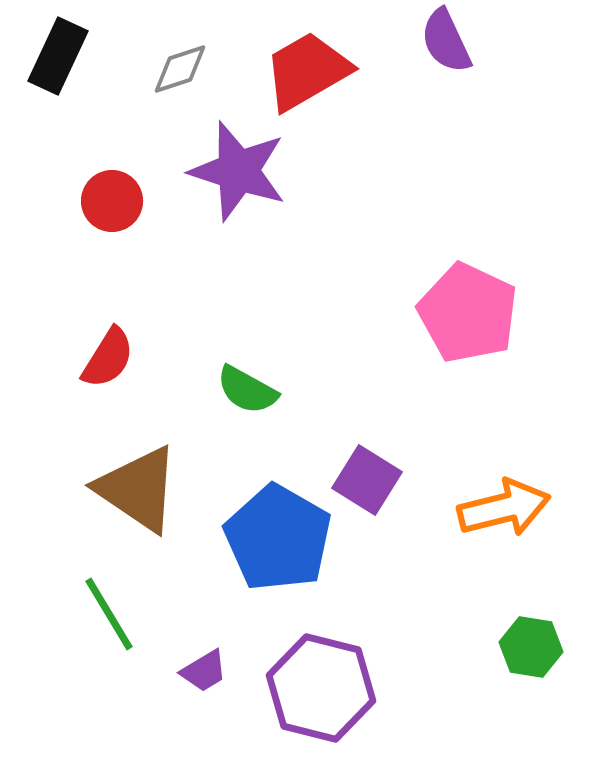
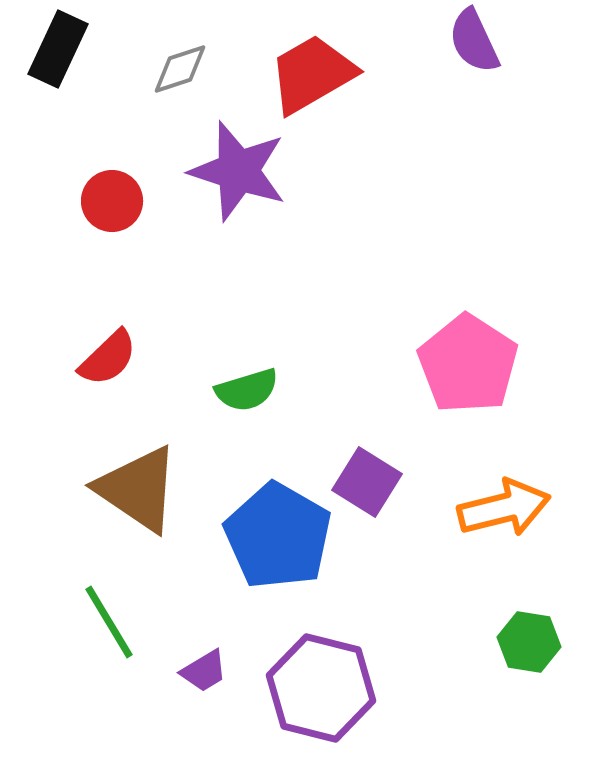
purple semicircle: moved 28 px right
black rectangle: moved 7 px up
red trapezoid: moved 5 px right, 3 px down
pink pentagon: moved 51 px down; rotated 8 degrees clockwise
red semicircle: rotated 14 degrees clockwise
green semicircle: rotated 46 degrees counterclockwise
purple square: moved 2 px down
blue pentagon: moved 2 px up
green line: moved 8 px down
green hexagon: moved 2 px left, 5 px up
